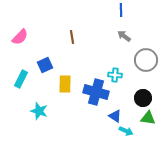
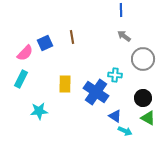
pink semicircle: moved 5 px right, 16 px down
gray circle: moved 3 px left, 1 px up
blue square: moved 22 px up
blue cross: rotated 20 degrees clockwise
cyan star: rotated 24 degrees counterclockwise
green triangle: rotated 21 degrees clockwise
cyan arrow: moved 1 px left
